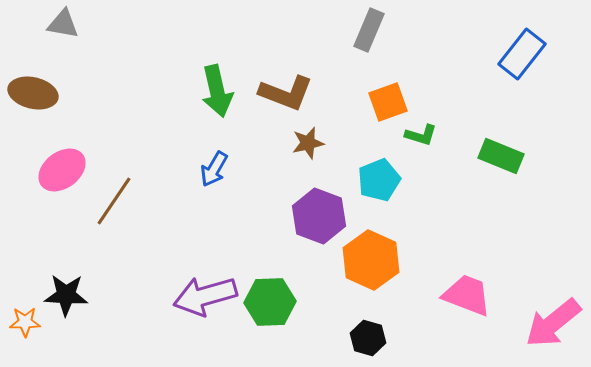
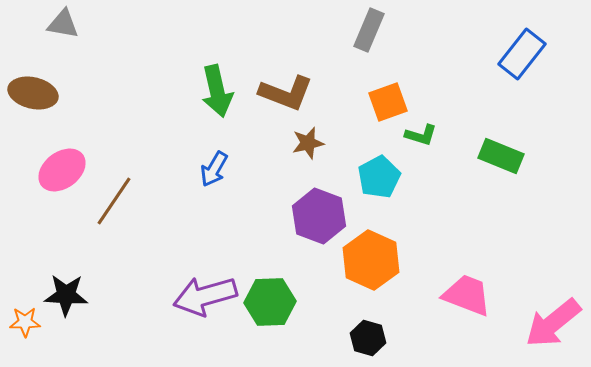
cyan pentagon: moved 3 px up; rotated 6 degrees counterclockwise
